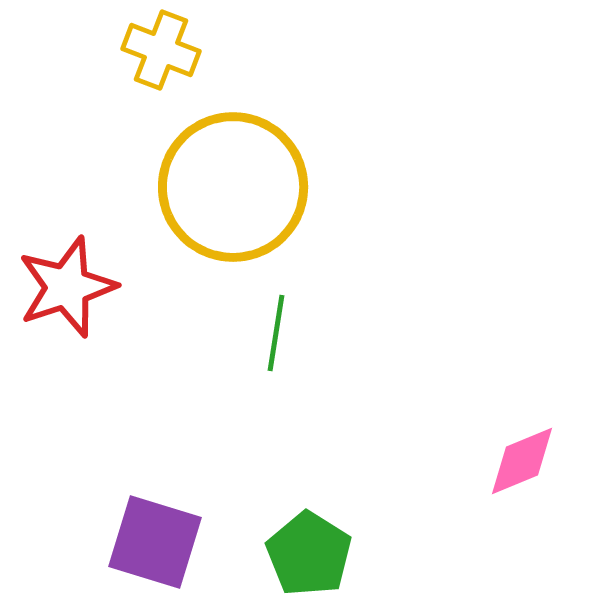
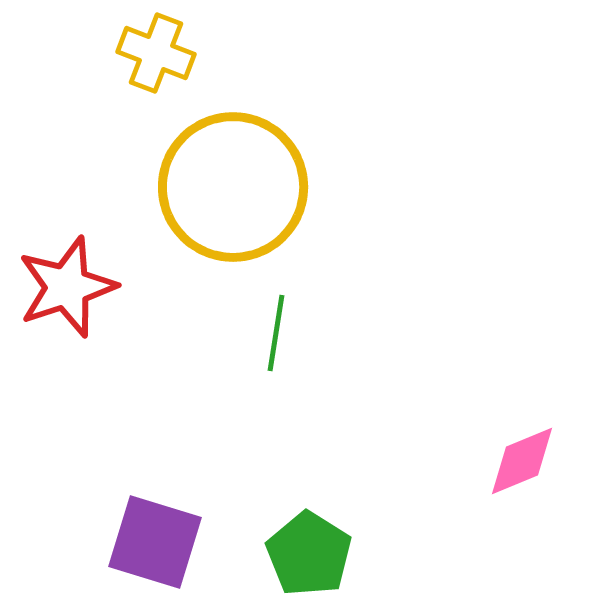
yellow cross: moved 5 px left, 3 px down
